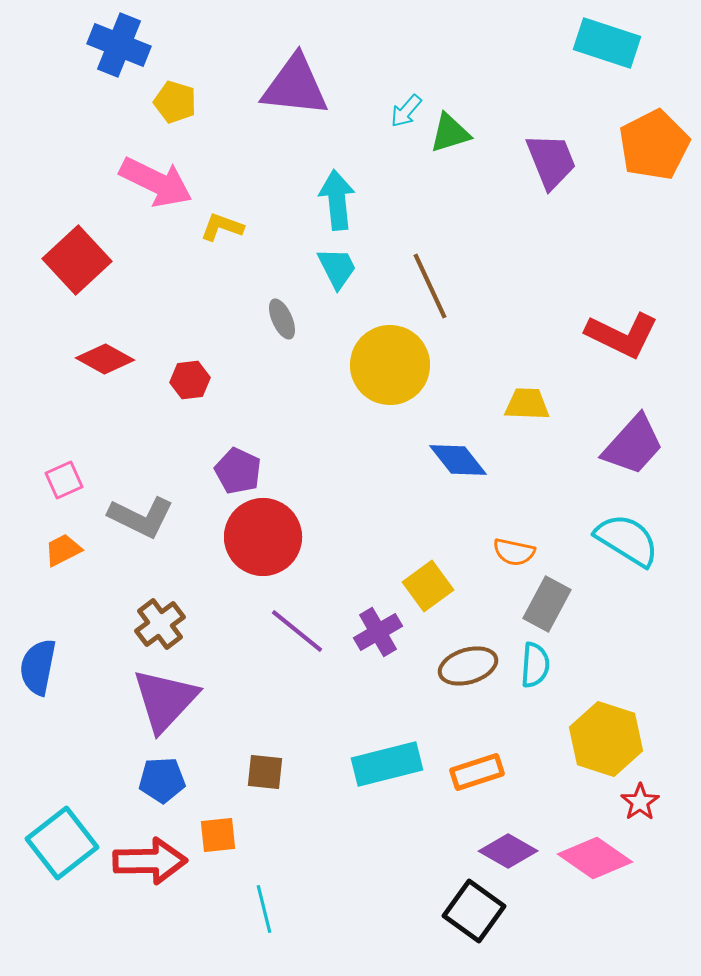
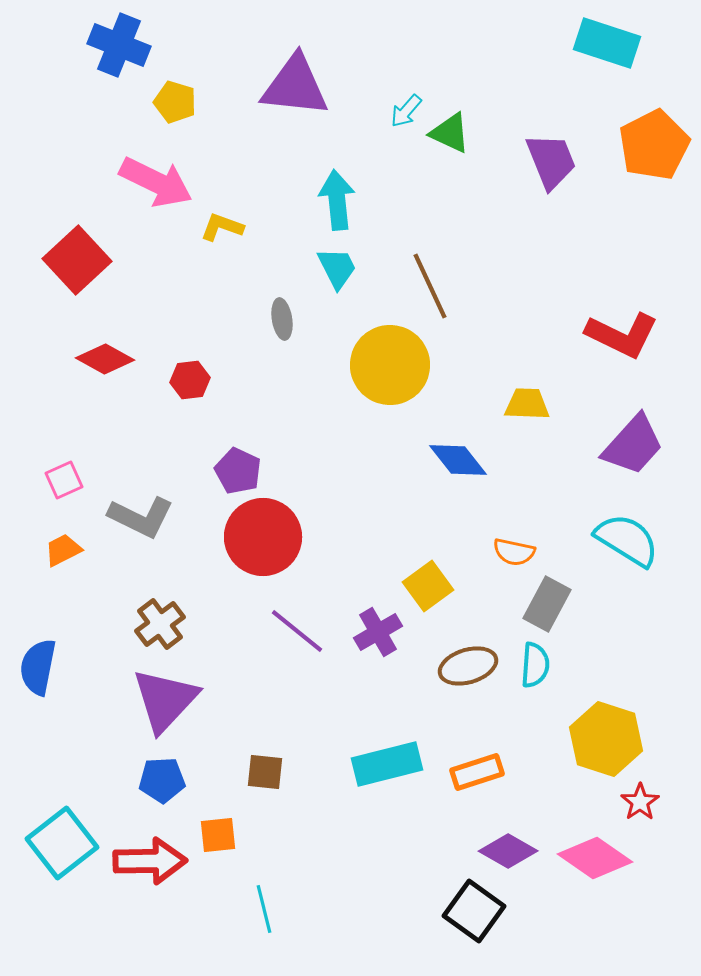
green triangle at (450, 133): rotated 42 degrees clockwise
gray ellipse at (282, 319): rotated 15 degrees clockwise
